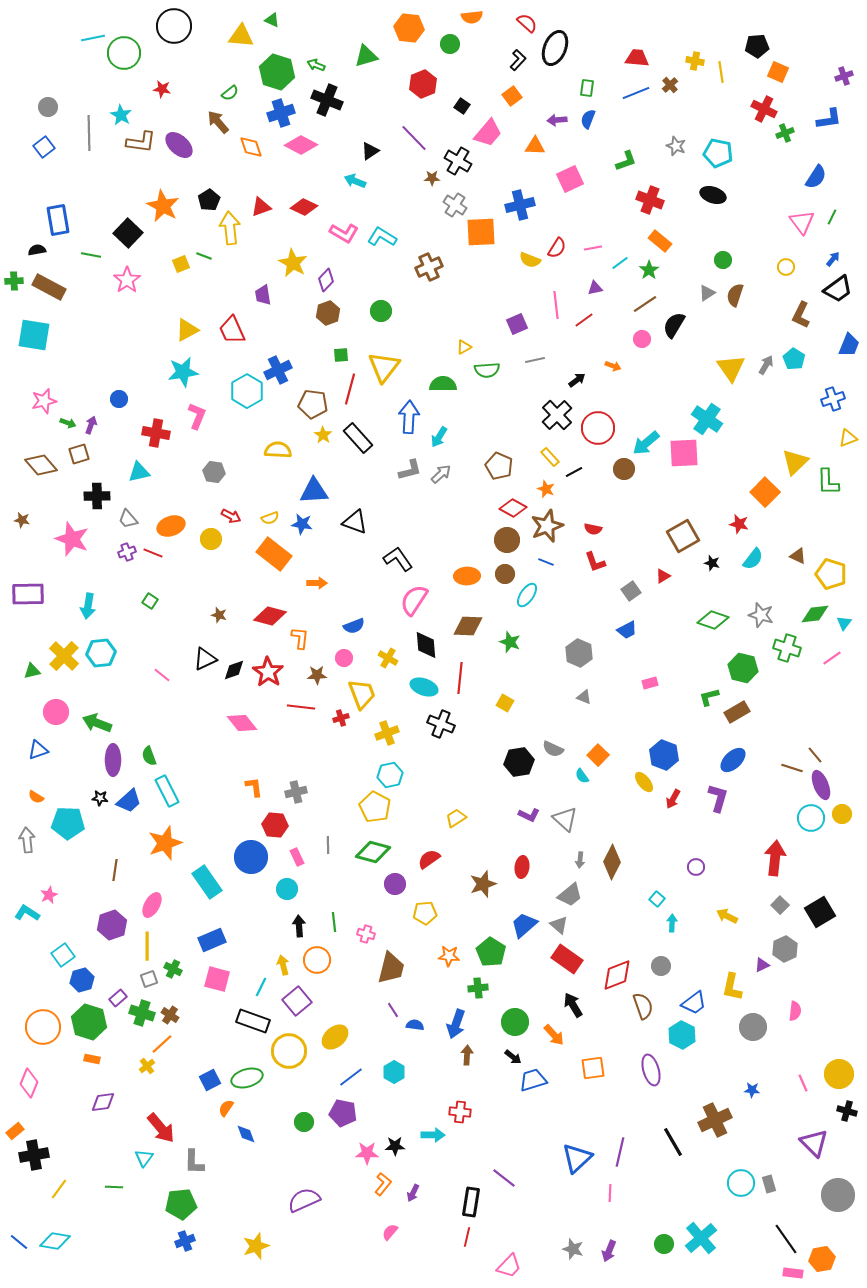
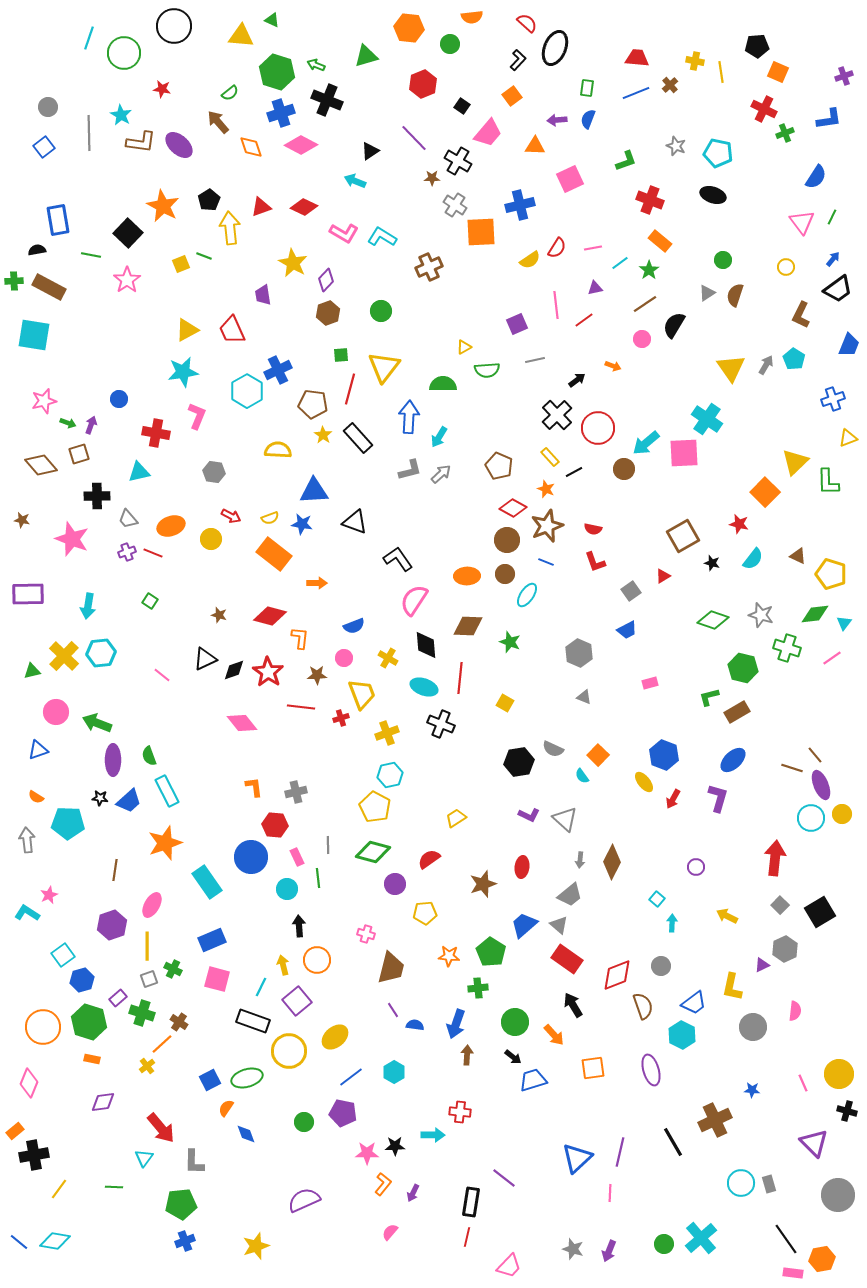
cyan line at (93, 38): moved 4 px left; rotated 60 degrees counterclockwise
yellow semicircle at (530, 260): rotated 55 degrees counterclockwise
green line at (334, 922): moved 16 px left, 44 px up
brown cross at (170, 1015): moved 9 px right, 7 px down
